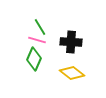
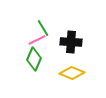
green line: moved 3 px right, 1 px down
pink line: rotated 42 degrees counterclockwise
yellow diamond: rotated 15 degrees counterclockwise
